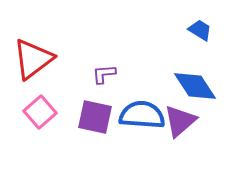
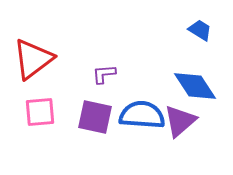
pink square: rotated 36 degrees clockwise
